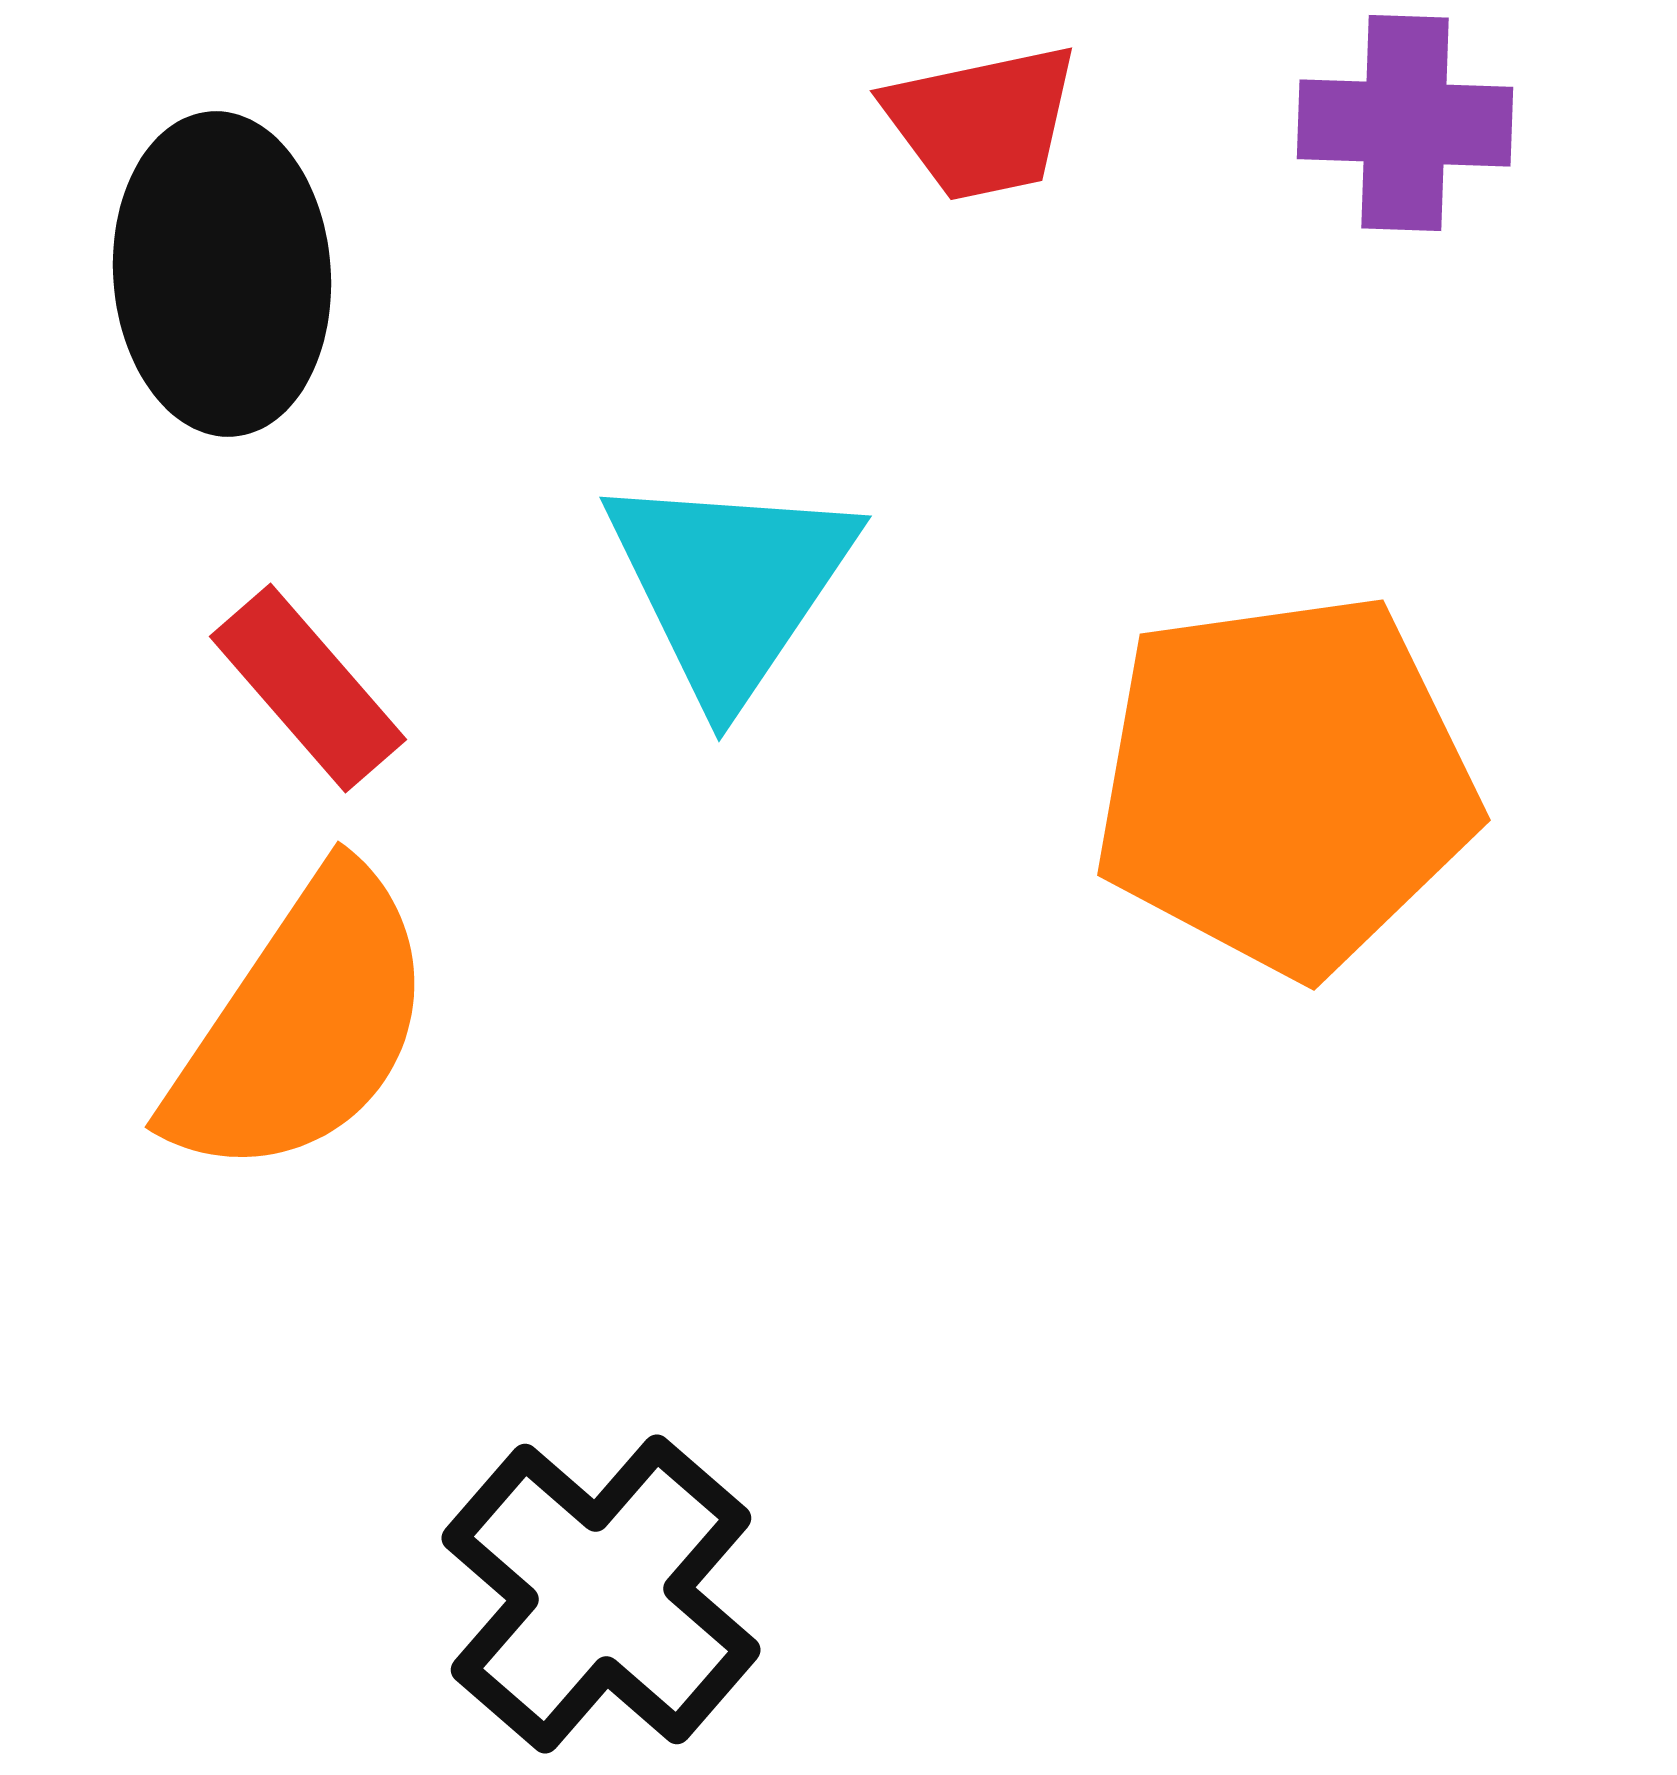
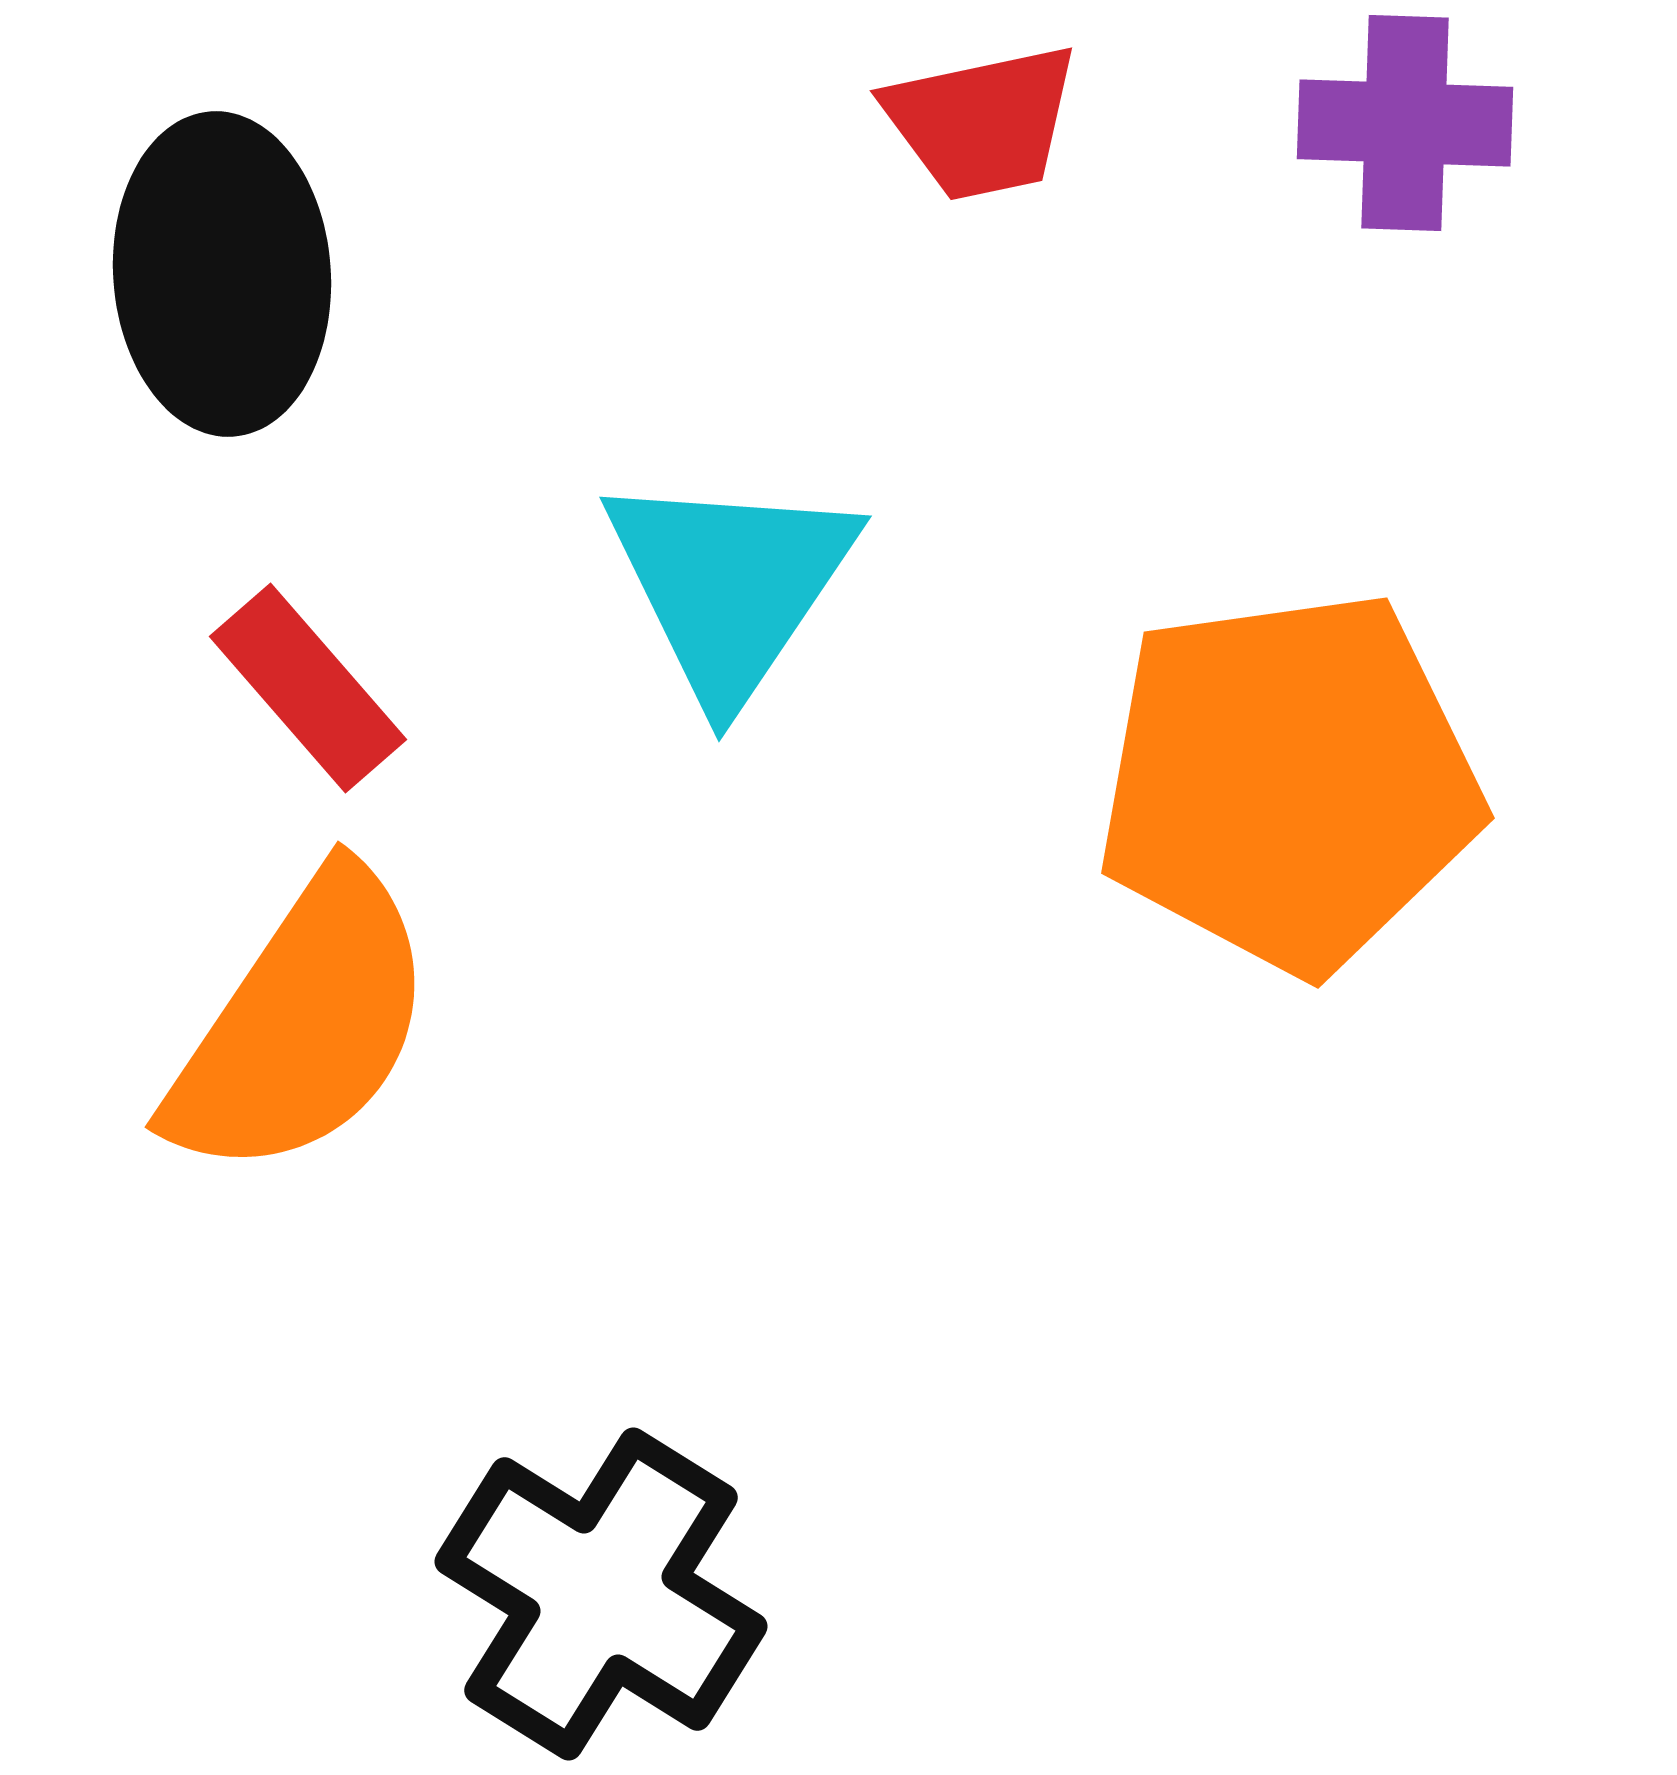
orange pentagon: moved 4 px right, 2 px up
black cross: rotated 9 degrees counterclockwise
